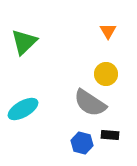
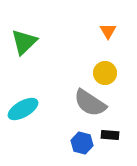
yellow circle: moved 1 px left, 1 px up
